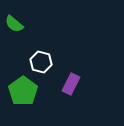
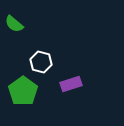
purple rectangle: rotated 45 degrees clockwise
